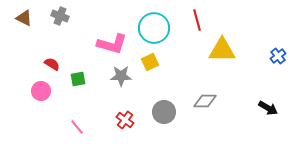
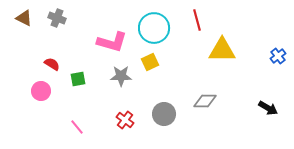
gray cross: moved 3 px left, 2 px down
pink L-shape: moved 2 px up
gray circle: moved 2 px down
